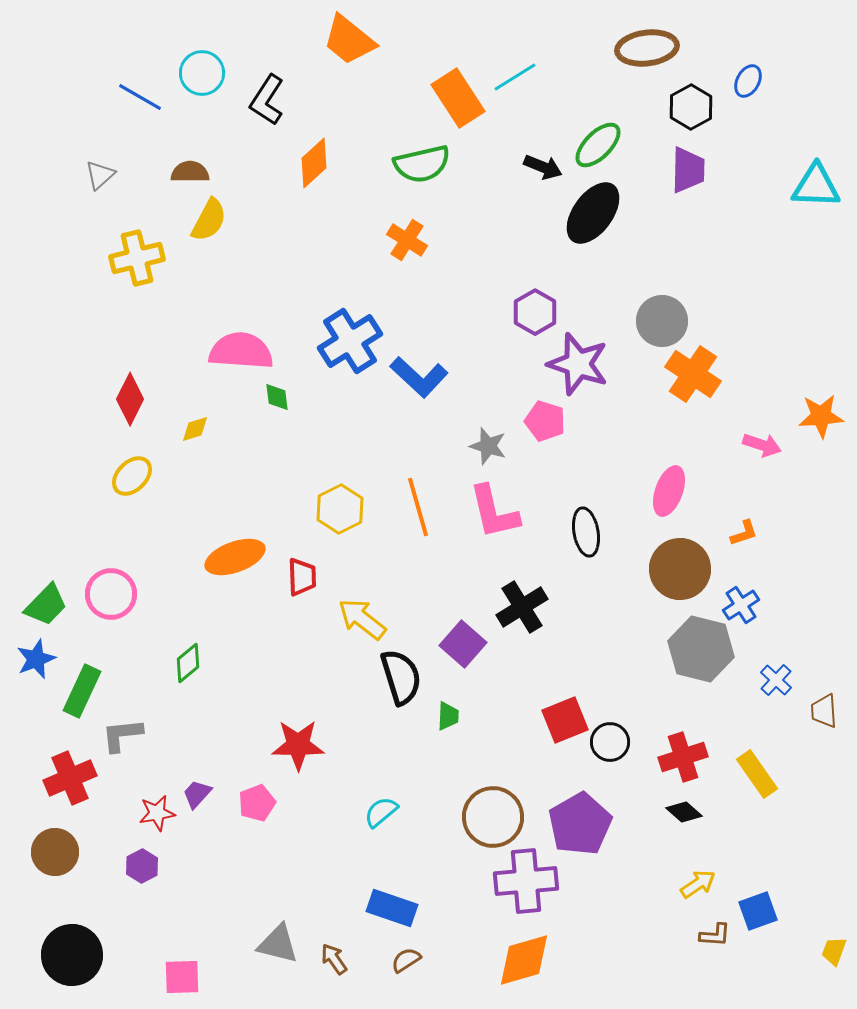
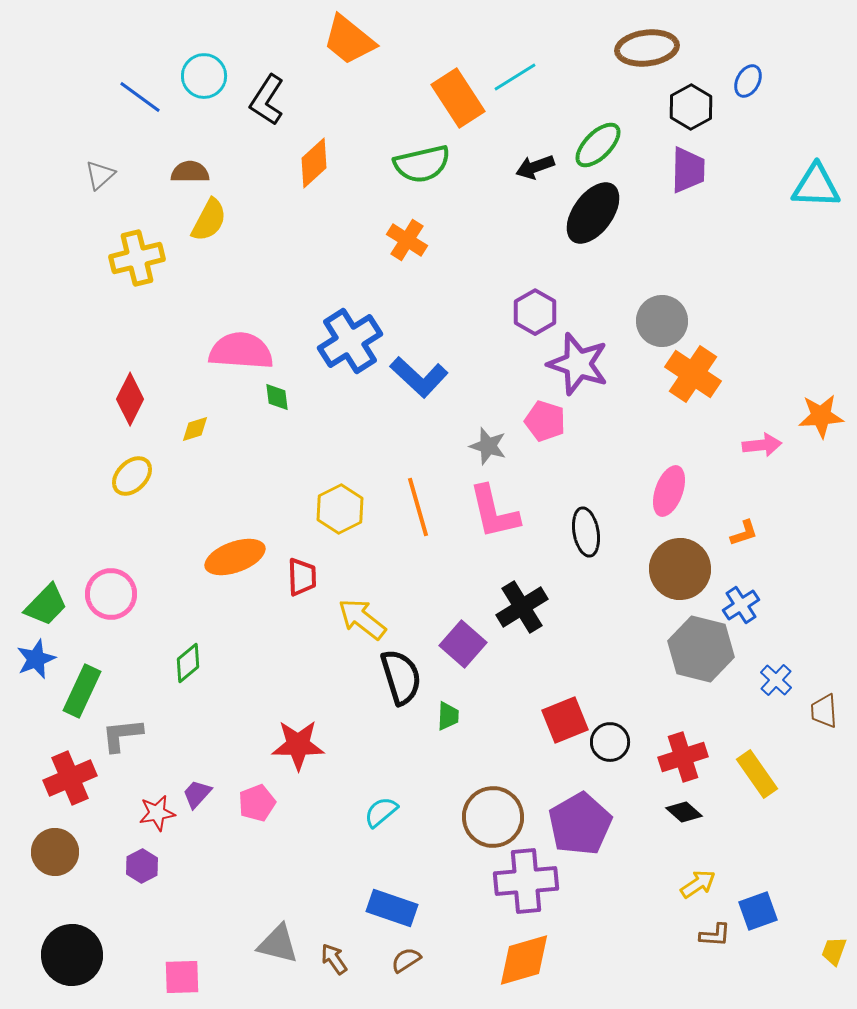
cyan circle at (202, 73): moved 2 px right, 3 px down
blue line at (140, 97): rotated 6 degrees clockwise
black arrow at (543, 167): moved 8 px left; rotated 138 degrees clockwise
pink arrow at (762, 445): rotated 24 degrees counterclockwise
